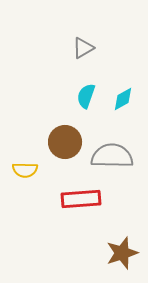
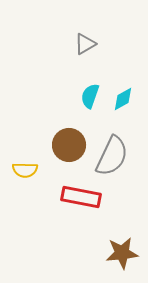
gray triangle: moved 2 px right, 4 px up
cyan semicircle: moved 4 px right
brown circle: moved 4 px right, 3 px down
gray semicircle: rotated 114 degrees clockwise
red rectangle: moved 2 px up; rotated 15 degrees clockwise
brown star: rotated 12 degrees clockwise
